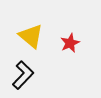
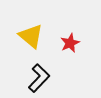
black L-shape: moved 16 px right, 3 px down
